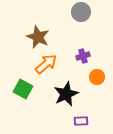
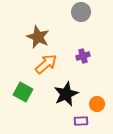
orange circle: moved 27 px down
green square: moved 3 px down
